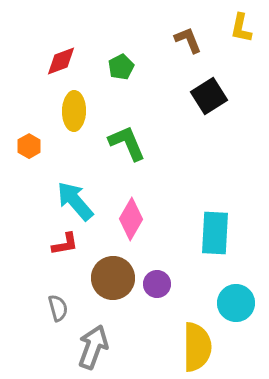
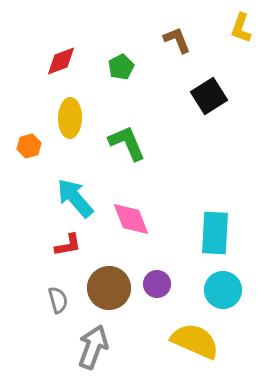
yellow L-shape: rotated 8 degrees clockwise
brown L-shape: moved 11 px left
yellow ellipse: moved 4 px left, 7 px down
orange hexagon: rotated 15 degrees clockwise
cyan arrow: moved 3 px up
pink diamond: rotated 51 degrees counterclockwise
red L-shape: moved 3 px right, 1 px down
brown circle: moved 4 px left, 10 px down
cyan circle: moved 13 px left, 13 px up
gray semicircle: moved 8 px up
yellow semicircle: moved 2 px left, 6 px up; rotated 66 degrees counterclockwise
